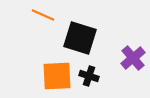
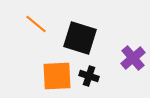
orange line: moved 7 px left, 9 px down; rotated 15 degrees clockwise
